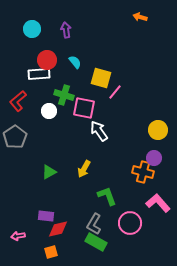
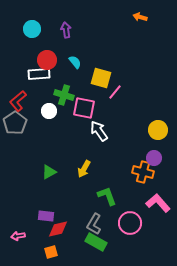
gray pentagon: moved 14 px up
